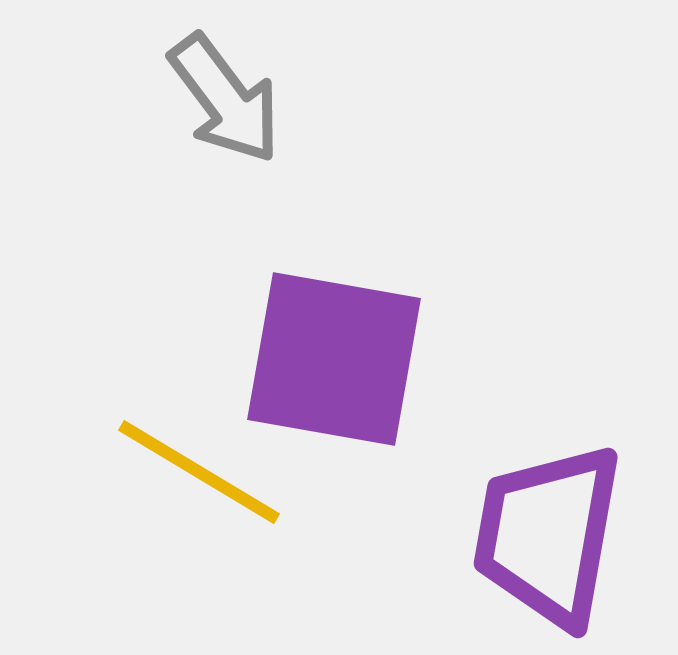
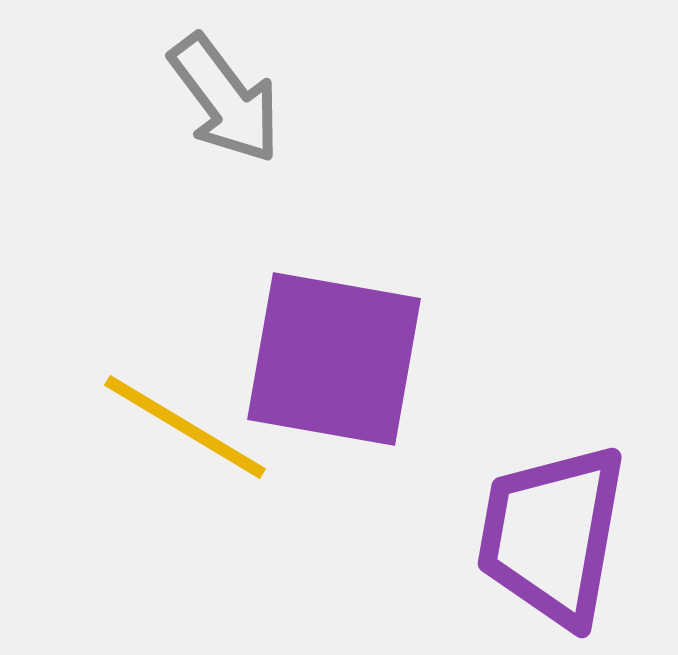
yellow line: moved 14 px left, 45 px up
purple trapezoid: moved 4 px right
